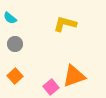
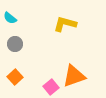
orange square: moved 1 px down
